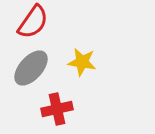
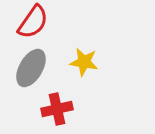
yellow star: moved 2 px right
gray ellipse: rotated 12 degrees counterclockwise
